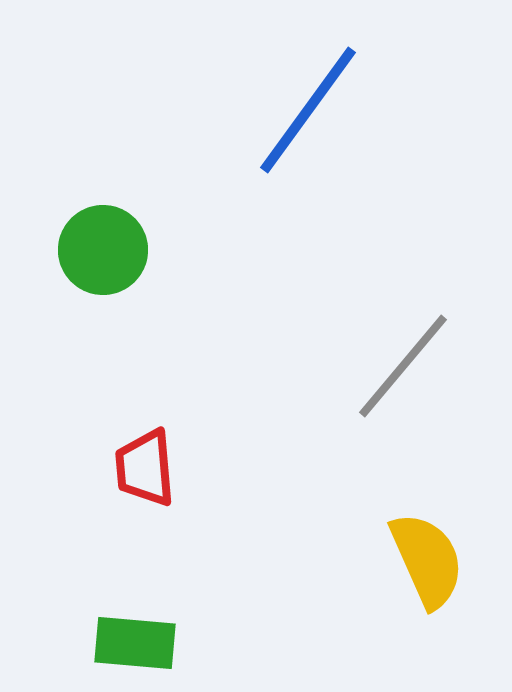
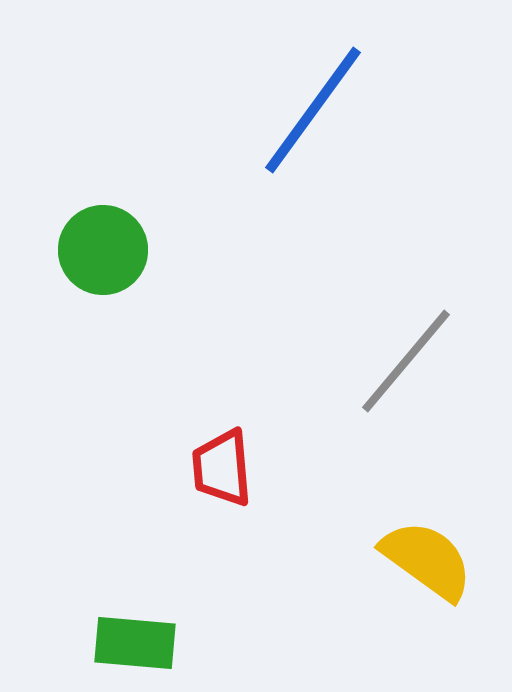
blue line: moved 5 px right
gray line: moved 3 px right, 5 px up
red trapezoid: moved 77 px right
yellow semicircle: rotated 30 degrees counterclockwise
